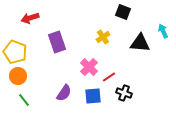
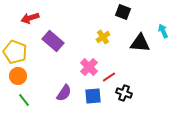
purple rectangle: moved 4 px left, 1 px up; rotated 30 degrees counterclockwise
